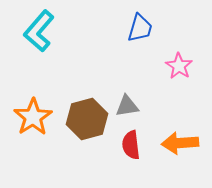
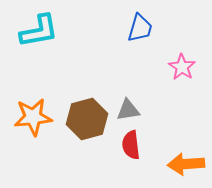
cyan L-shape: rotated 141 degrees counterclockwise
pink star: moved 3 px right, 1 px down
gray triangle: moved 1 px right, 4 px down
orange star: rotated 27 degrees clockwise
orange arrow: moved 6 px right, 21 px down
